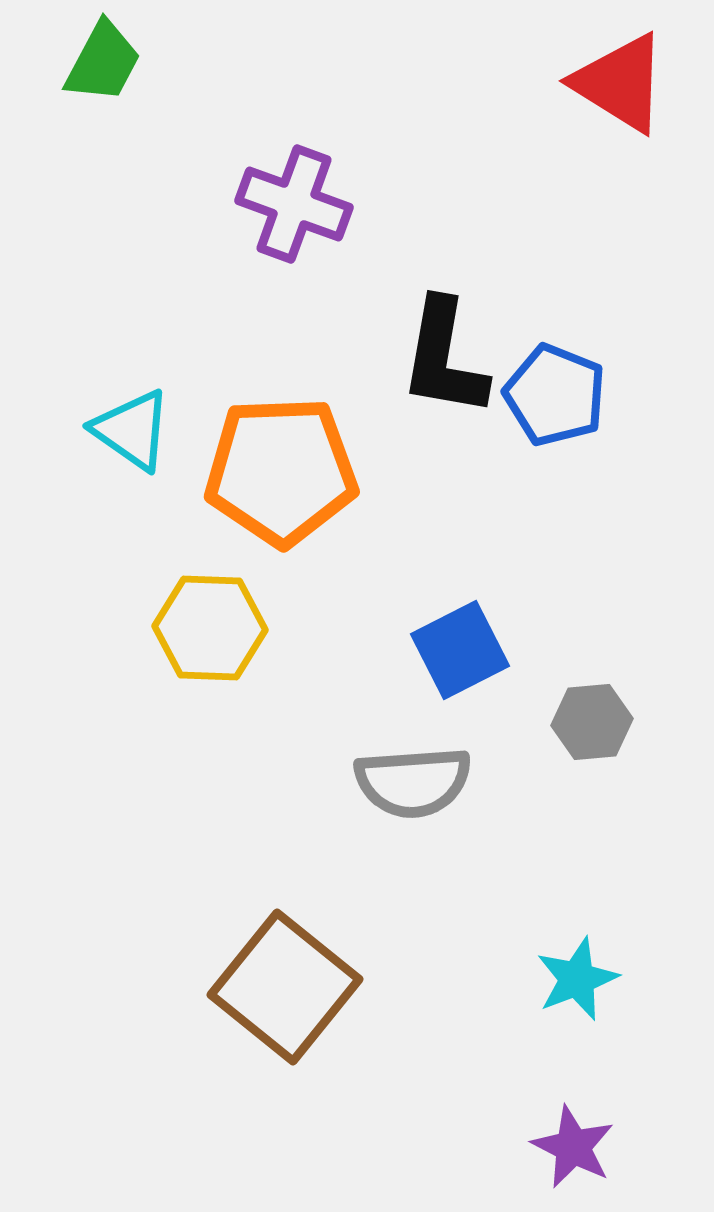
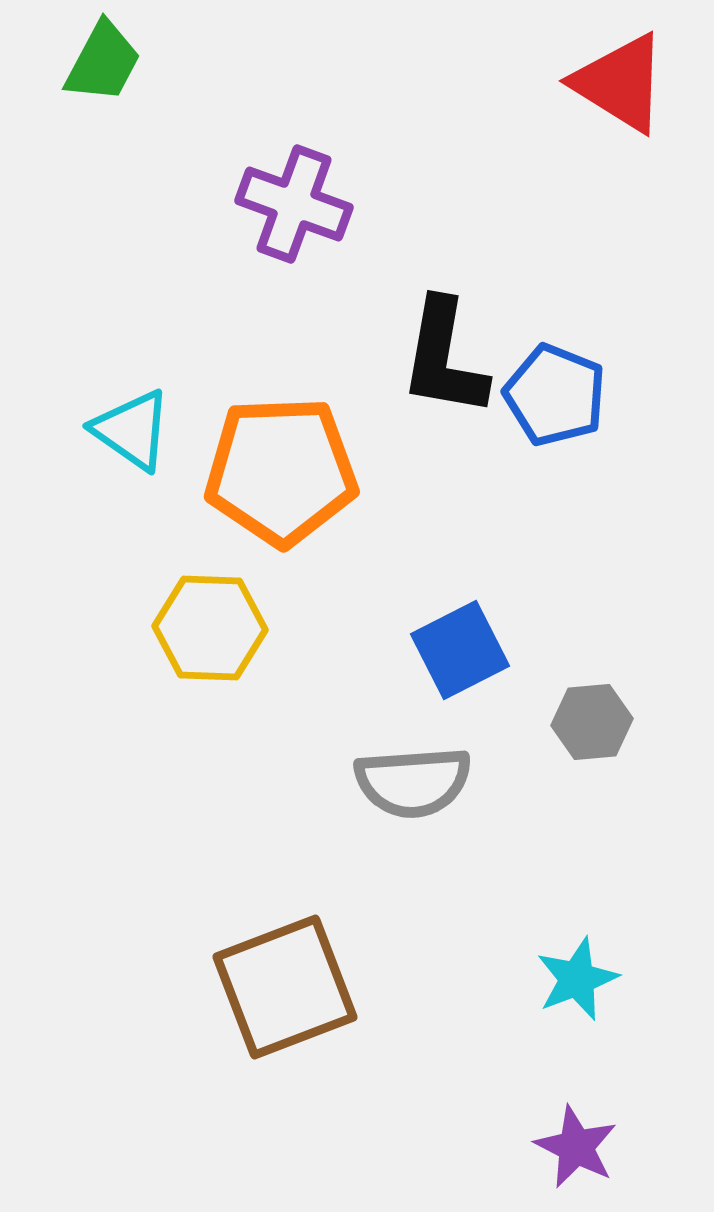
brown square: rotated 30 degrees clockwise
purple star: moved 3 px right
